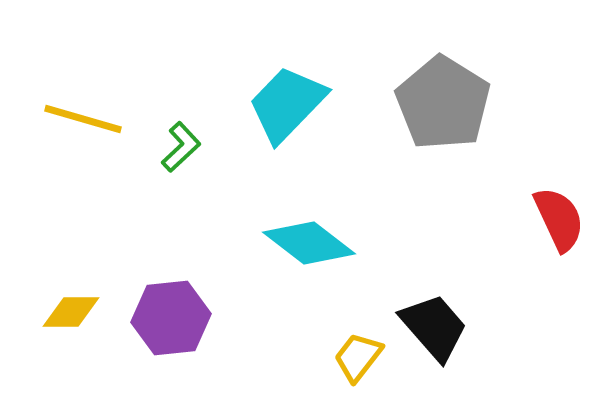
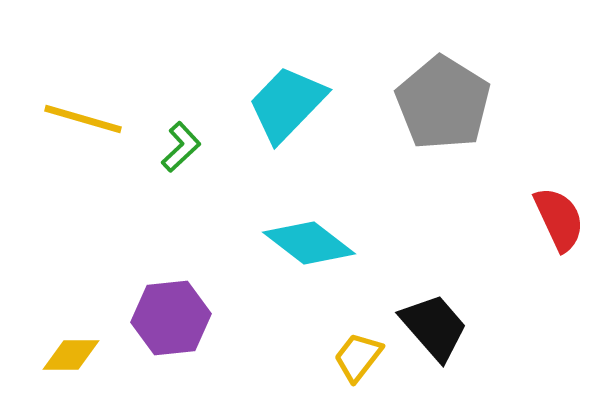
yellow diamond: moved 43 px down
